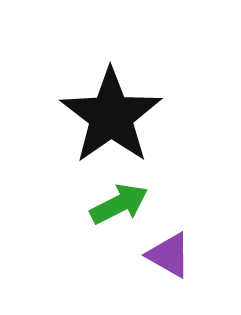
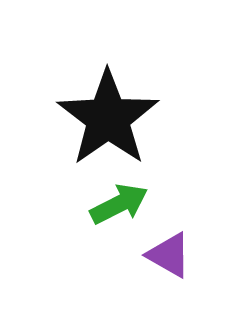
black star: moved 3 px left, 2 px down
